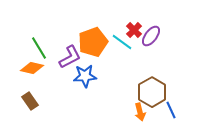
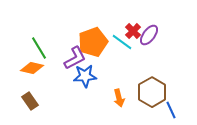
red cross: moved 1 px left, 1 px down
purple ellipse: moved 2 px left, 1 px up
purple L-shape: moved 5 px right, 1 px down
orange arrow: moved 21 px left, 14 px up
